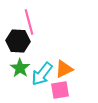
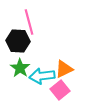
cyan arrow: moved 2 px down; rotated 45 degrees clockwise
pink square: rotated 30 degrees counterclockwise
